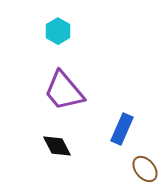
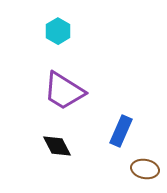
purple trapezoid: rotated 18 degrees counterclockwise
blue rectangle: moved 1 px left, 2 px down
brown ellipse: rotated 40 degrees counterclockwise
